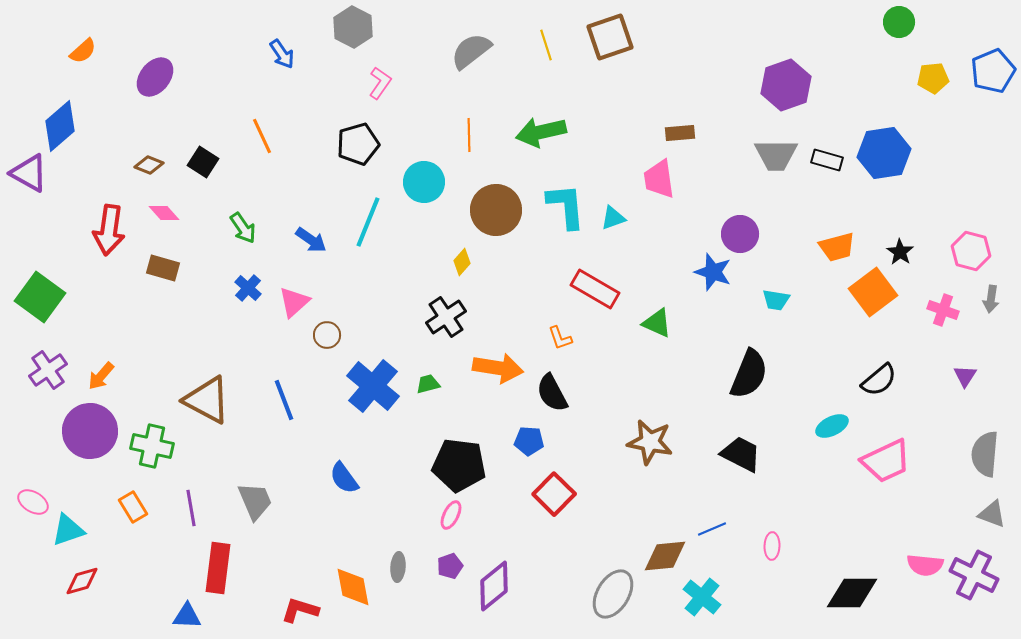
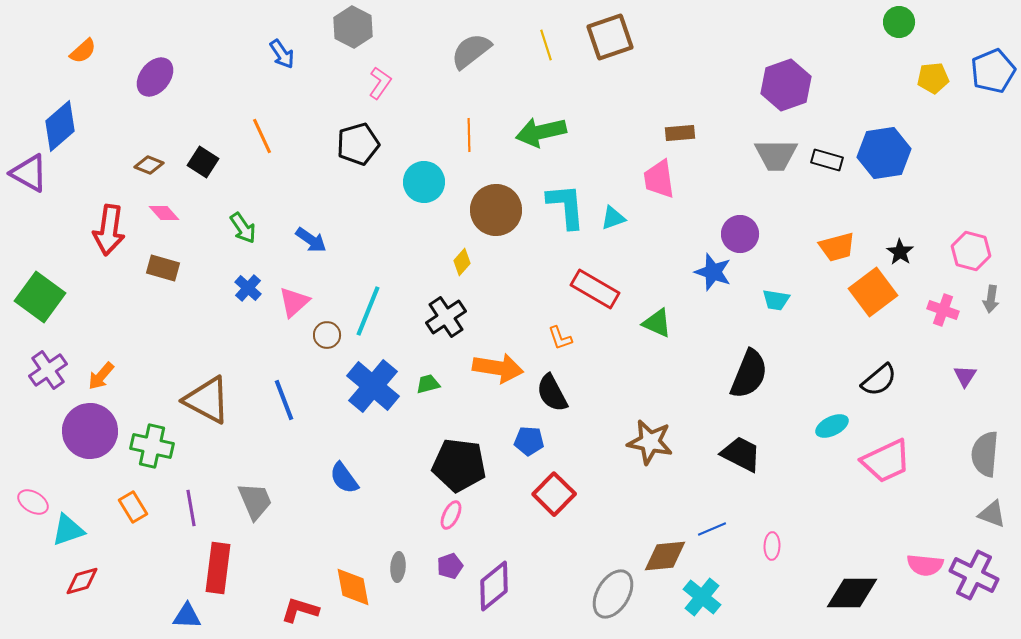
cyan line at (368, 222): moved 89 px down
